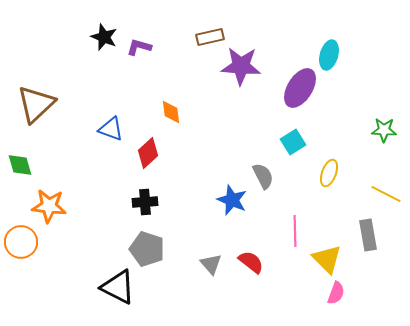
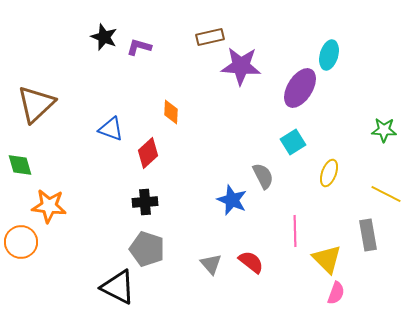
orange diamond: rotated 10 degrees clockwise
